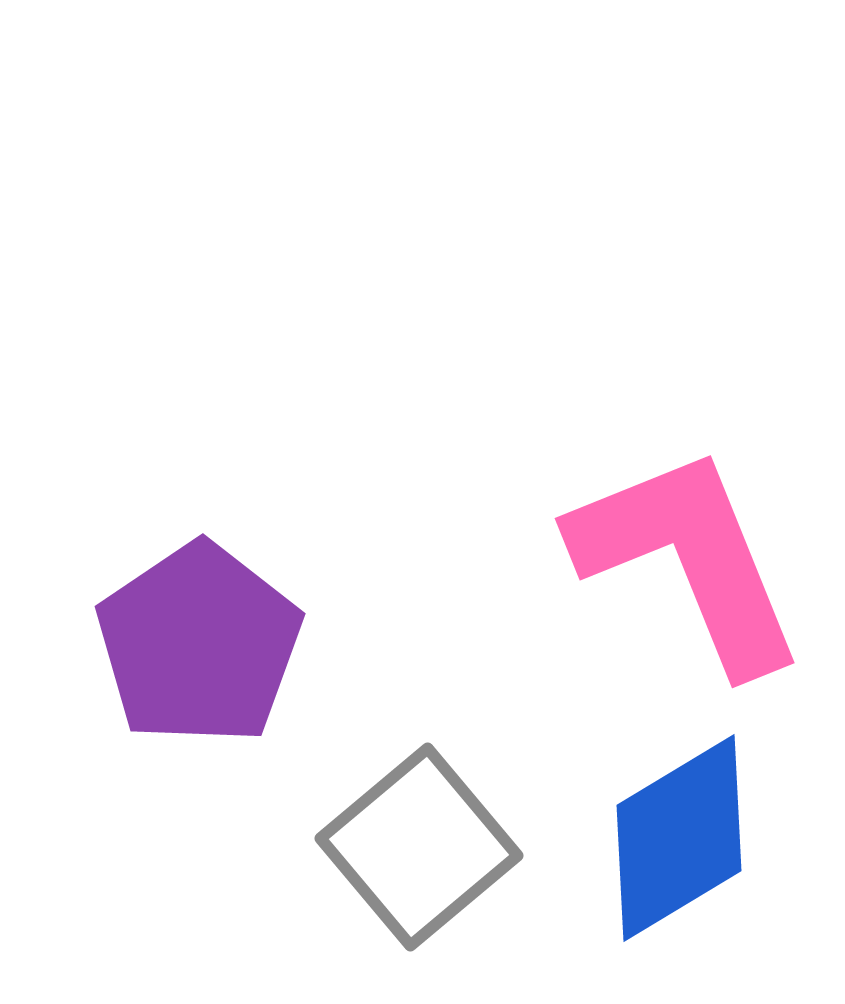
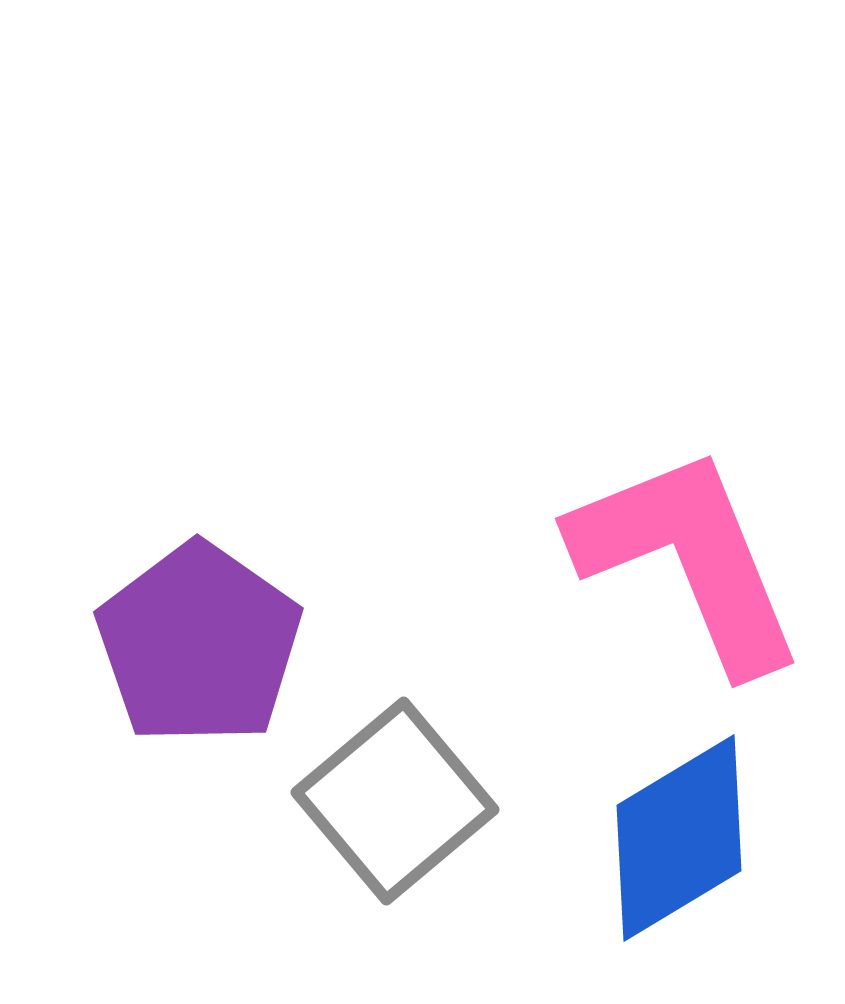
purple pentagon: rotated 3 degrees counterclockwise
gray square: moved 24 px left, 46 px up
